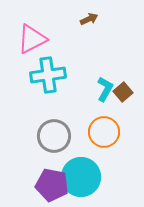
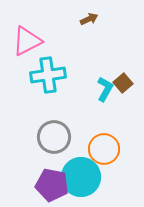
pink triangle: moved 5 px left, 2 px down
brown square: moved 9 px up
orange circle: moved 17 px down
gray circle: moved 1 px down
